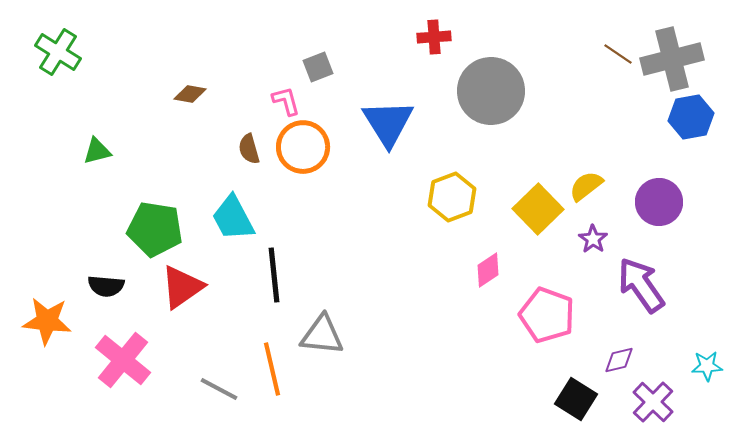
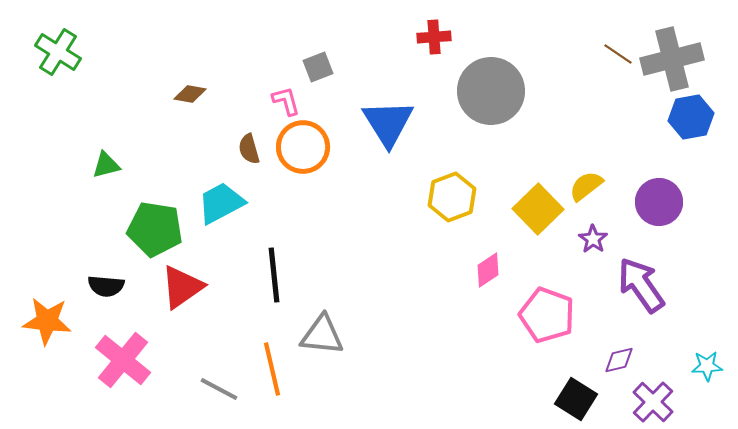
green triangle: moved 9 px right, 14 px down
cyan trapezoid: moved 12 px left, 15 px up; rotated 90 degrees clockwise
